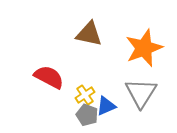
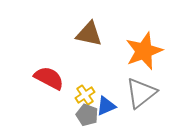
orange star: moved 3 px down
red semicircle: moved 1 px down
gray triangle: rotated 20 degrees clockwise
